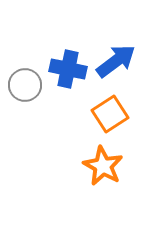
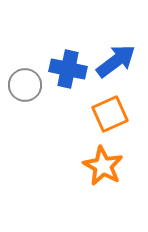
orange square: rotated 9 degrees clockwise
